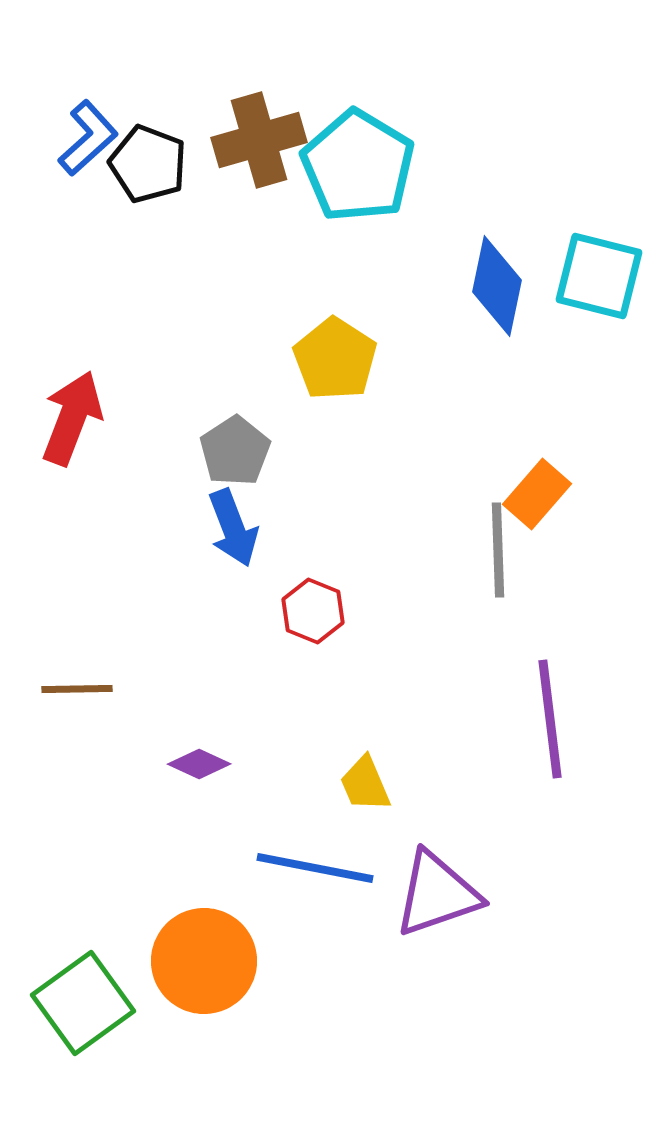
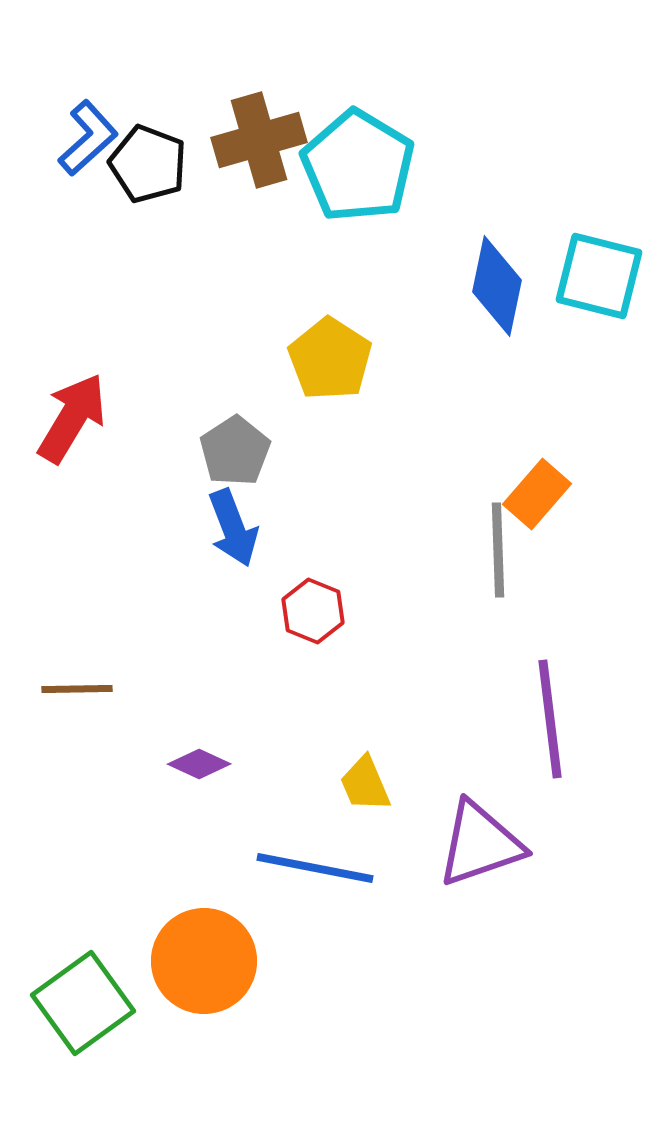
yellow pentagon: moved 5 px left
red arrow: rotated 10 degrees clockwise
purple triangle: moved 43 px right, 50 px up
